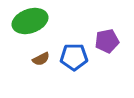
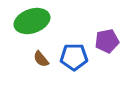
green ellipse: moved 2 px right
brown semicircle: rotated 78 degrees clockwise
